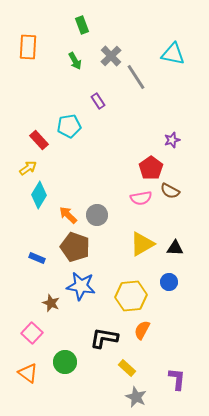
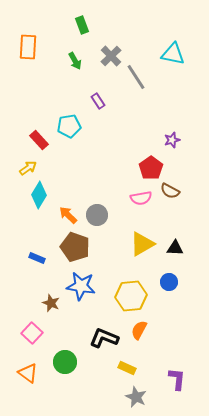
orange semicircle: moved 3 px left
black L-shape: rotated 12 degrees clockwise
yellow rectangle: rotated 18 degrees counterclockwise
